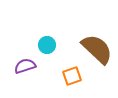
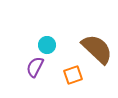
purple semicircle: moved 10 px right, 1 px down; rotated 45 degrees counterclockwise
orange square: moved 1 px right, 1 px up
